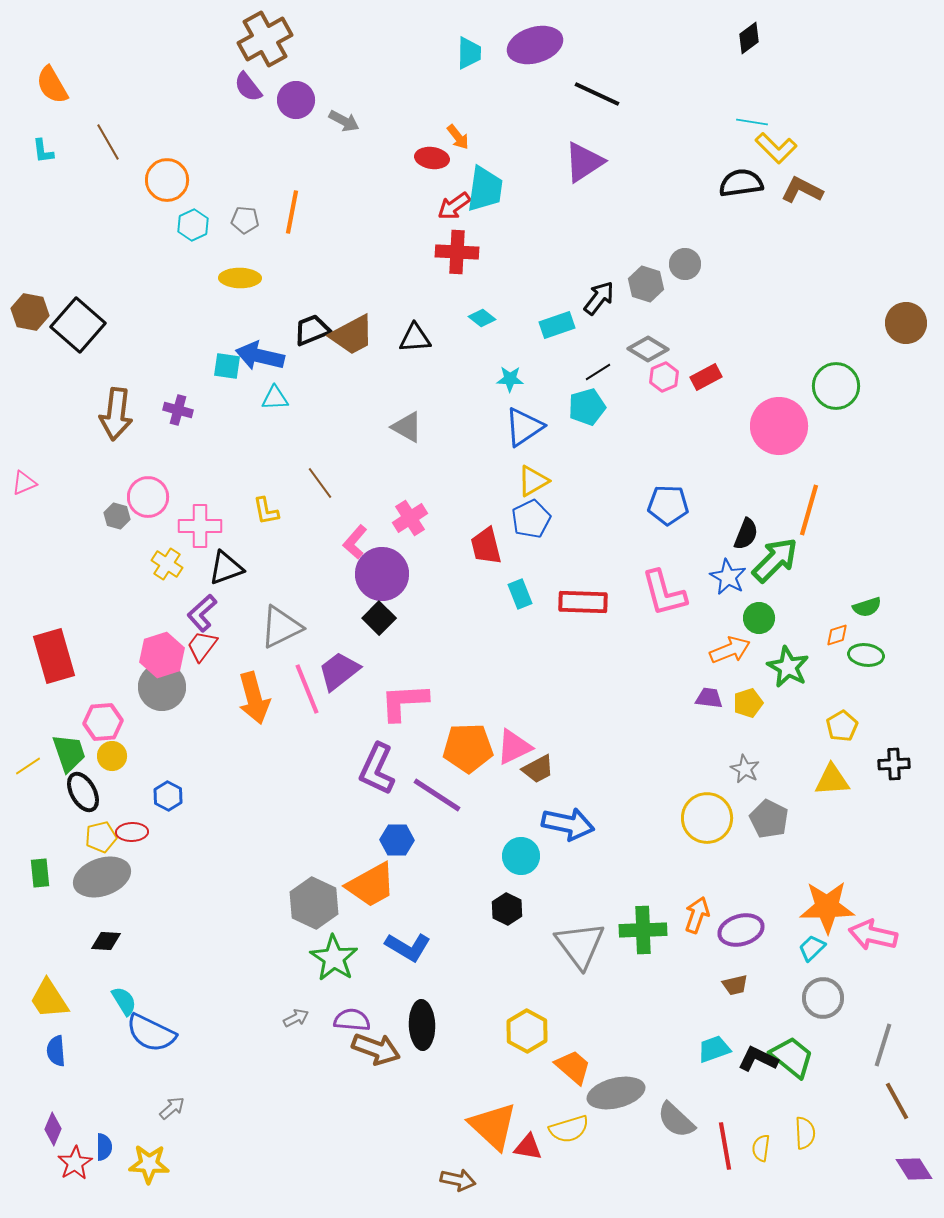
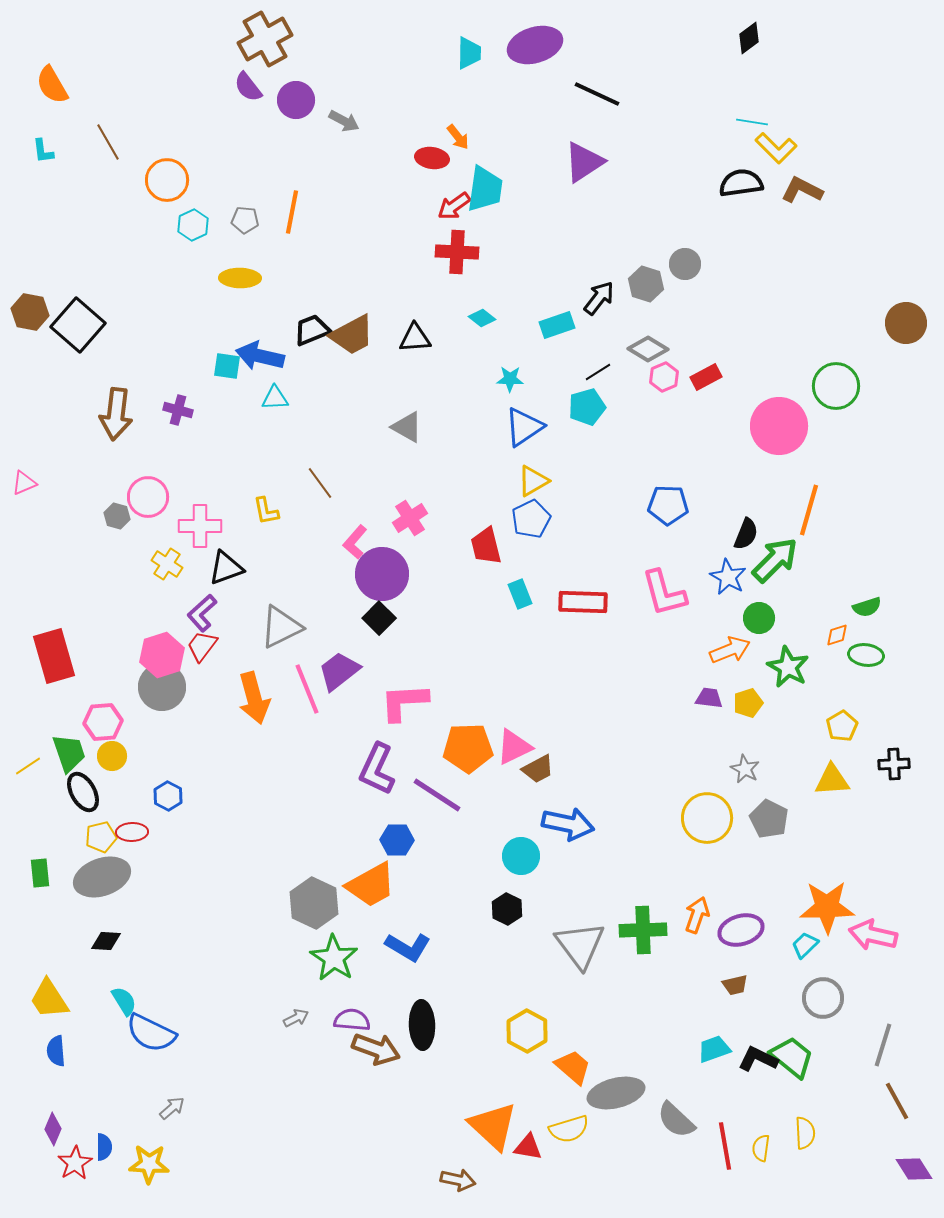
cyan trapezoid at (812, 948): moved 7 px left, 3 px up
